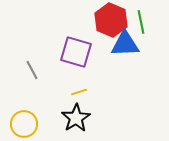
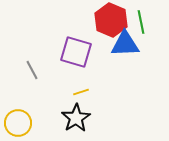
yellow line: moved 2 px right
yellow circle: moved 6 px left, 1 px up
